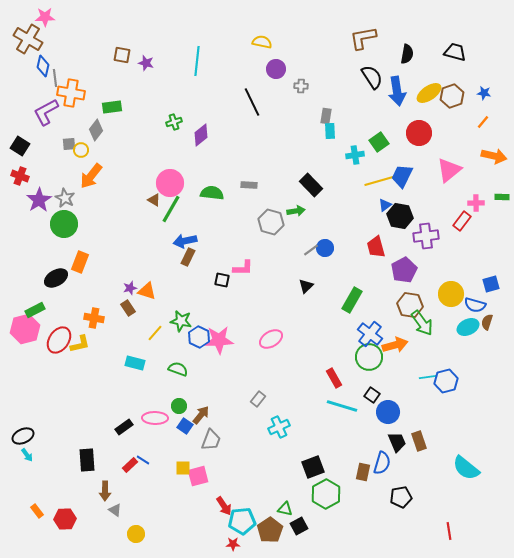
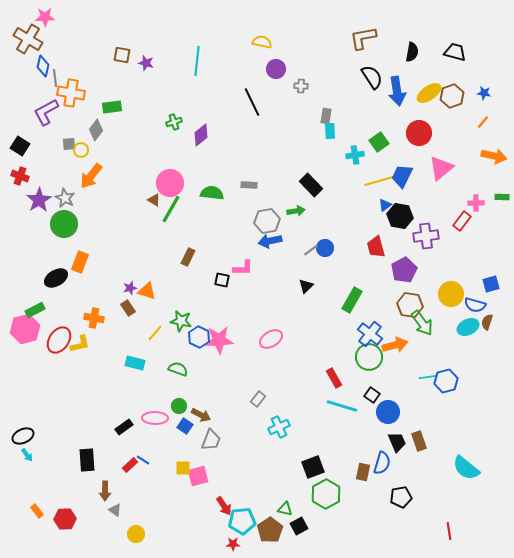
black semicircle at (407, 54): moved 5 px right, 2 px up
pink triangle at (449, 170): moved 8 px left, 2 px up
gray hexagon at (271, 222): moved 4 px left, 1 px up; rotated 25 degrees counterclockwise
blue arrow at (185, 241): moved 85 px right
brown arrow at (201, 415): rotated 78 degrees clockwise
